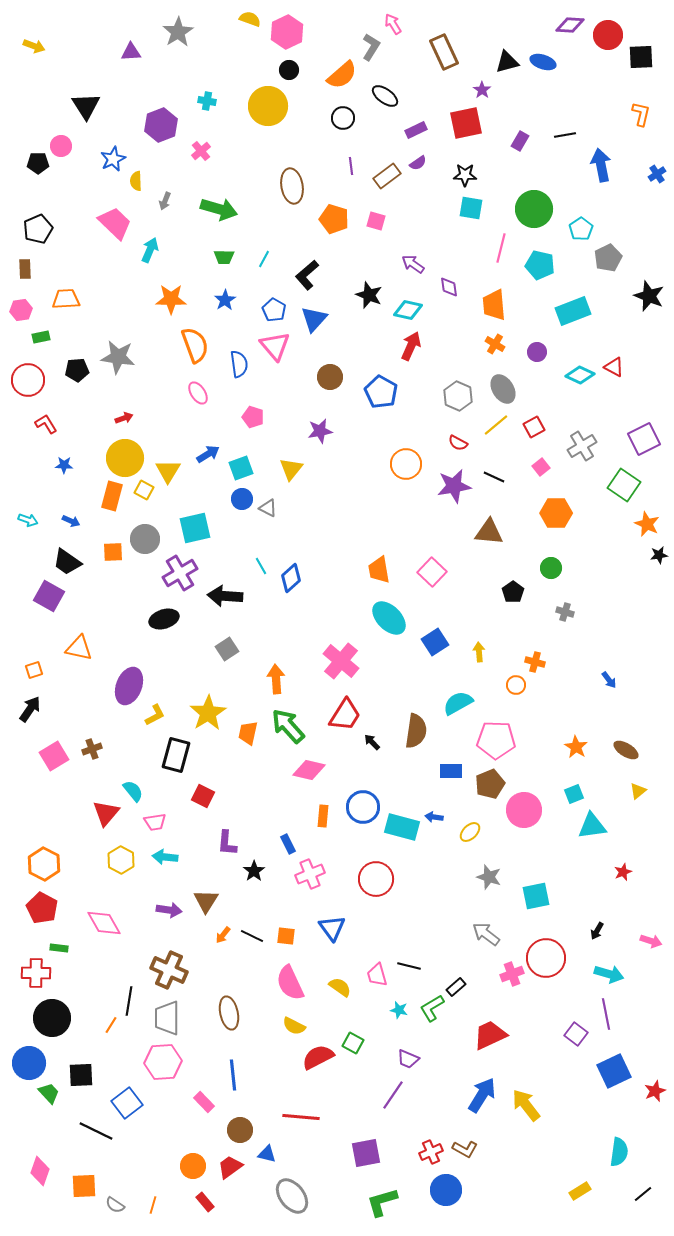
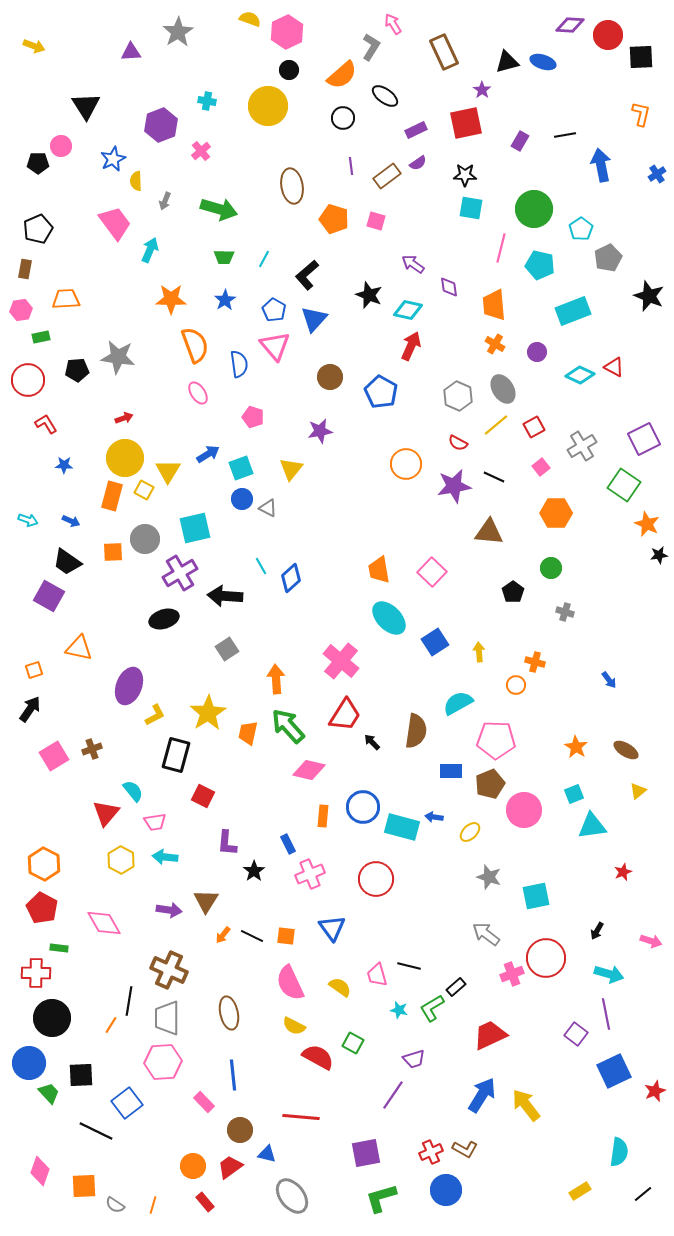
pink trapezoid at (115, 223): rotated 9 degrees clockwise
brown rectangle at (25, 269): rotated 12 degrees clockwise
red semicircle at (318, 1057): rotated 56 degrees clockwise
purple trapezoid at (408, 1059): moved 6 px right; rotated 40 degrees counterclockwise
green L-shape at (382, 1202): moved 1 px left, 4 px up
